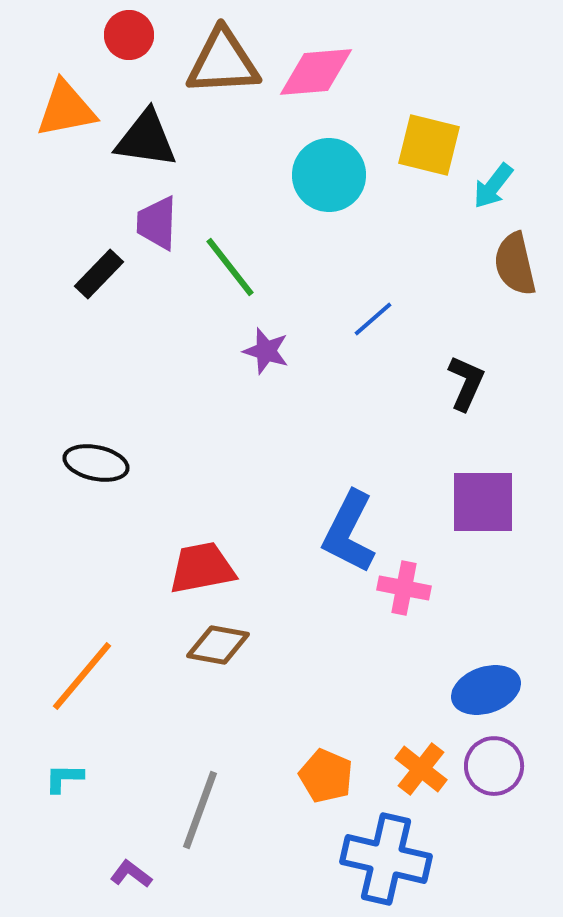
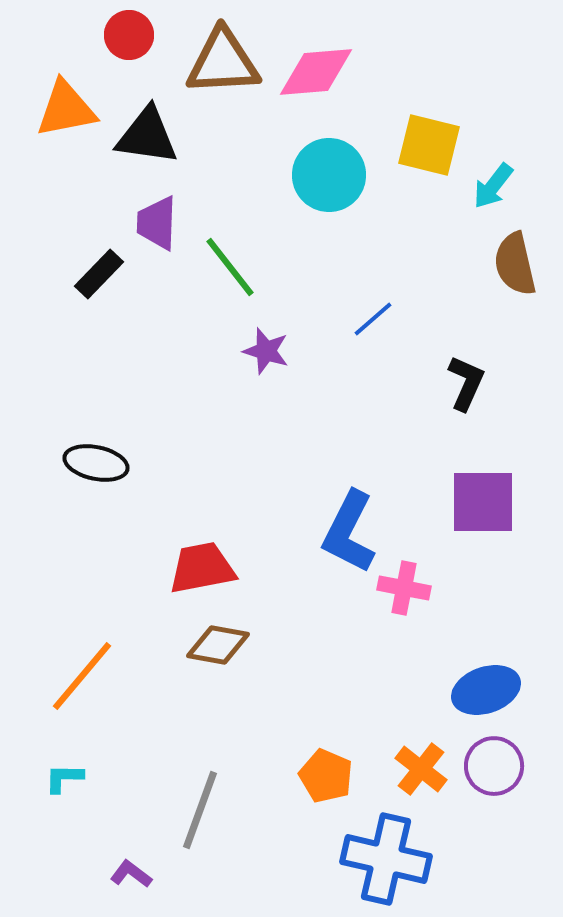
black triangle: moved 1 px right, 3 px up
